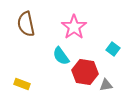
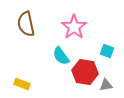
cyan square: moved 6 px left, 2 px down; rotated 16 degrees counterclockwise
